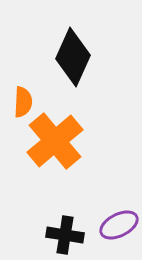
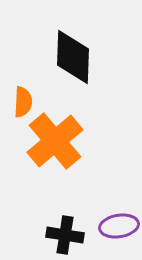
black diamond: rotated 22 degrees counterclockwise
purple ellipse: moved 1 px down; rotated 18 degrees clockwise
